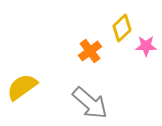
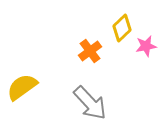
pink star: rotated 10 degrees counterclockwise
gray arrow: rotated 6 degrees clockwise
